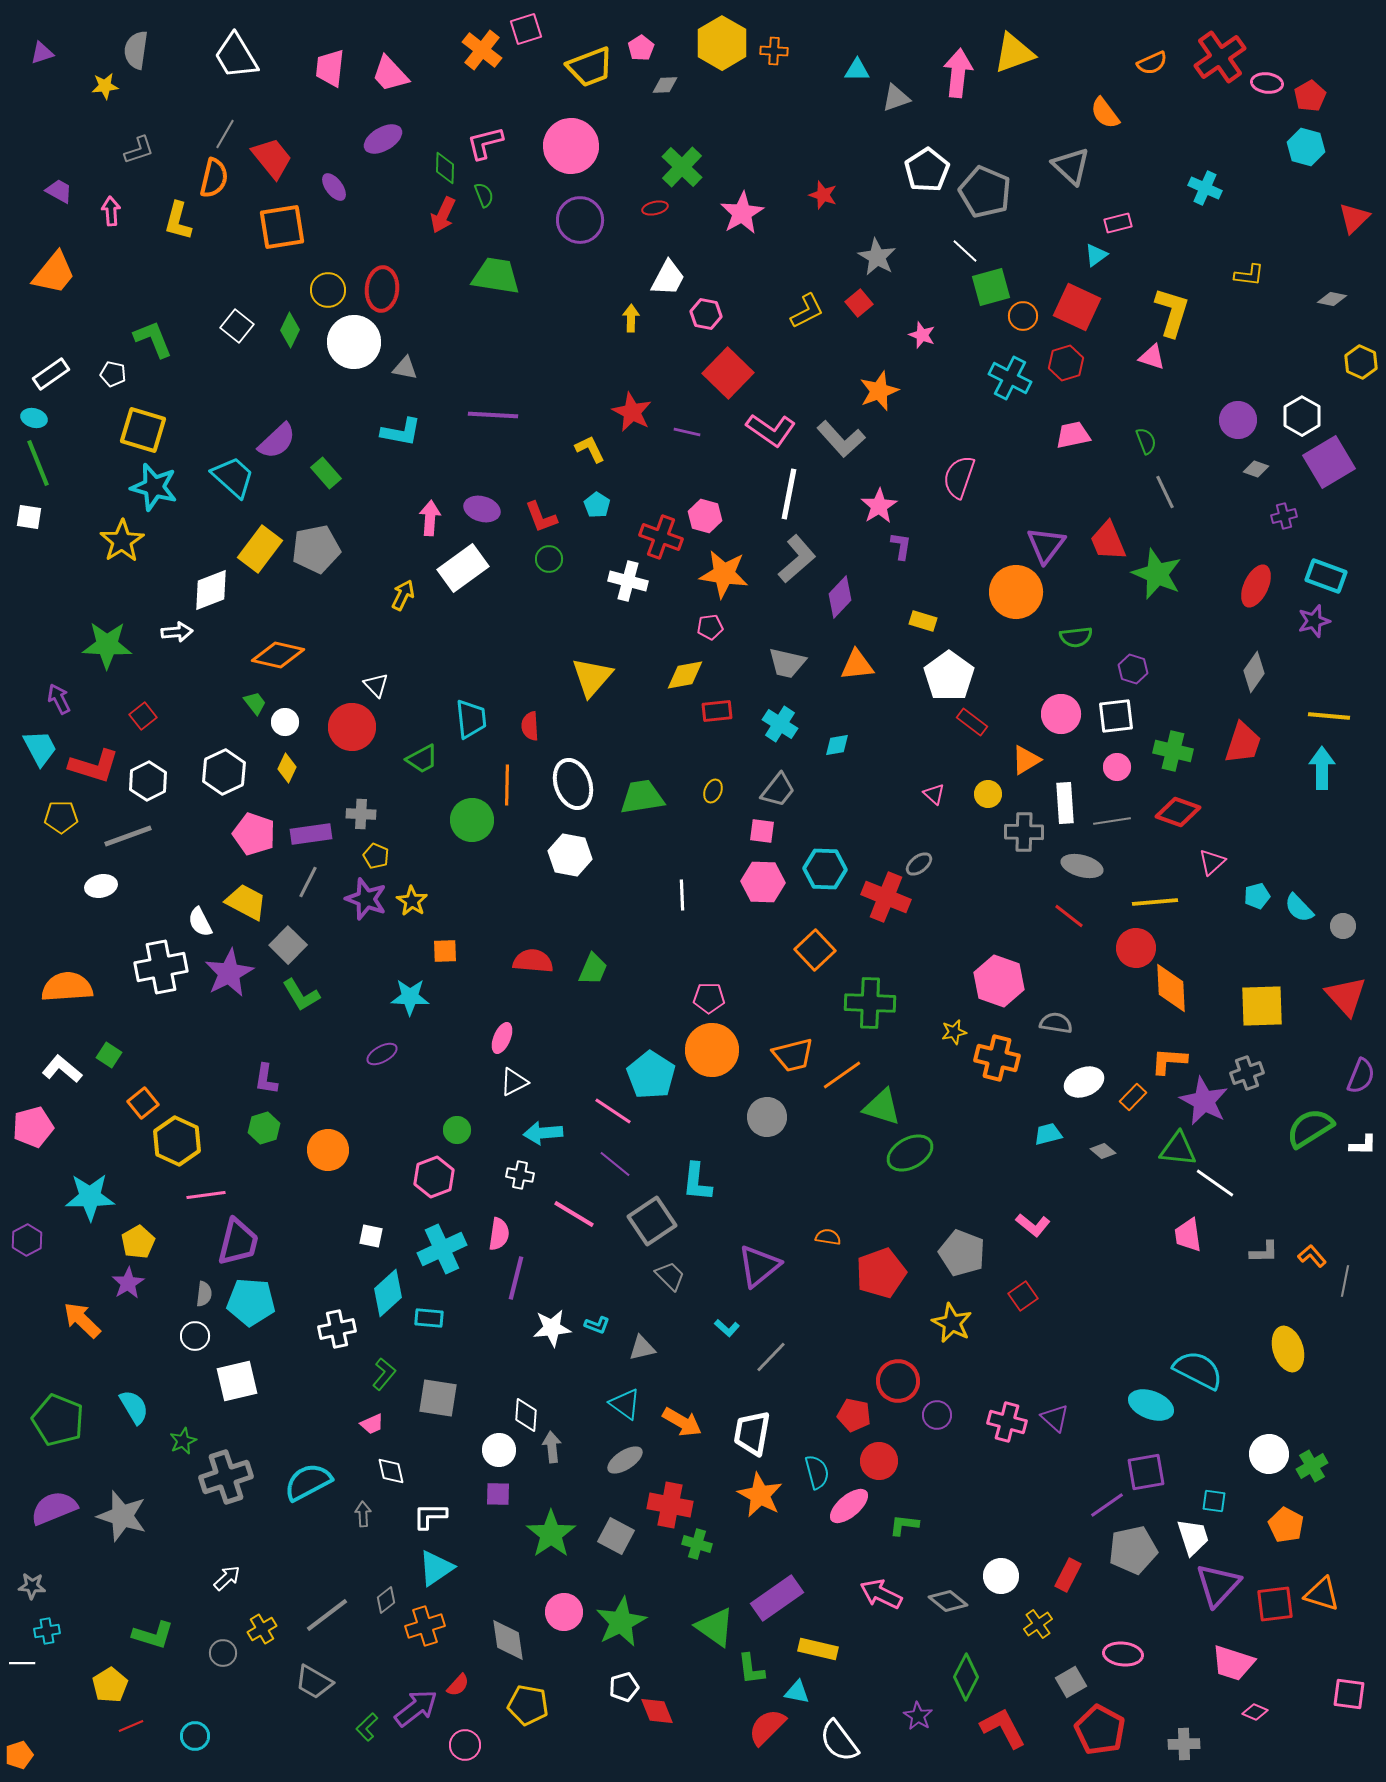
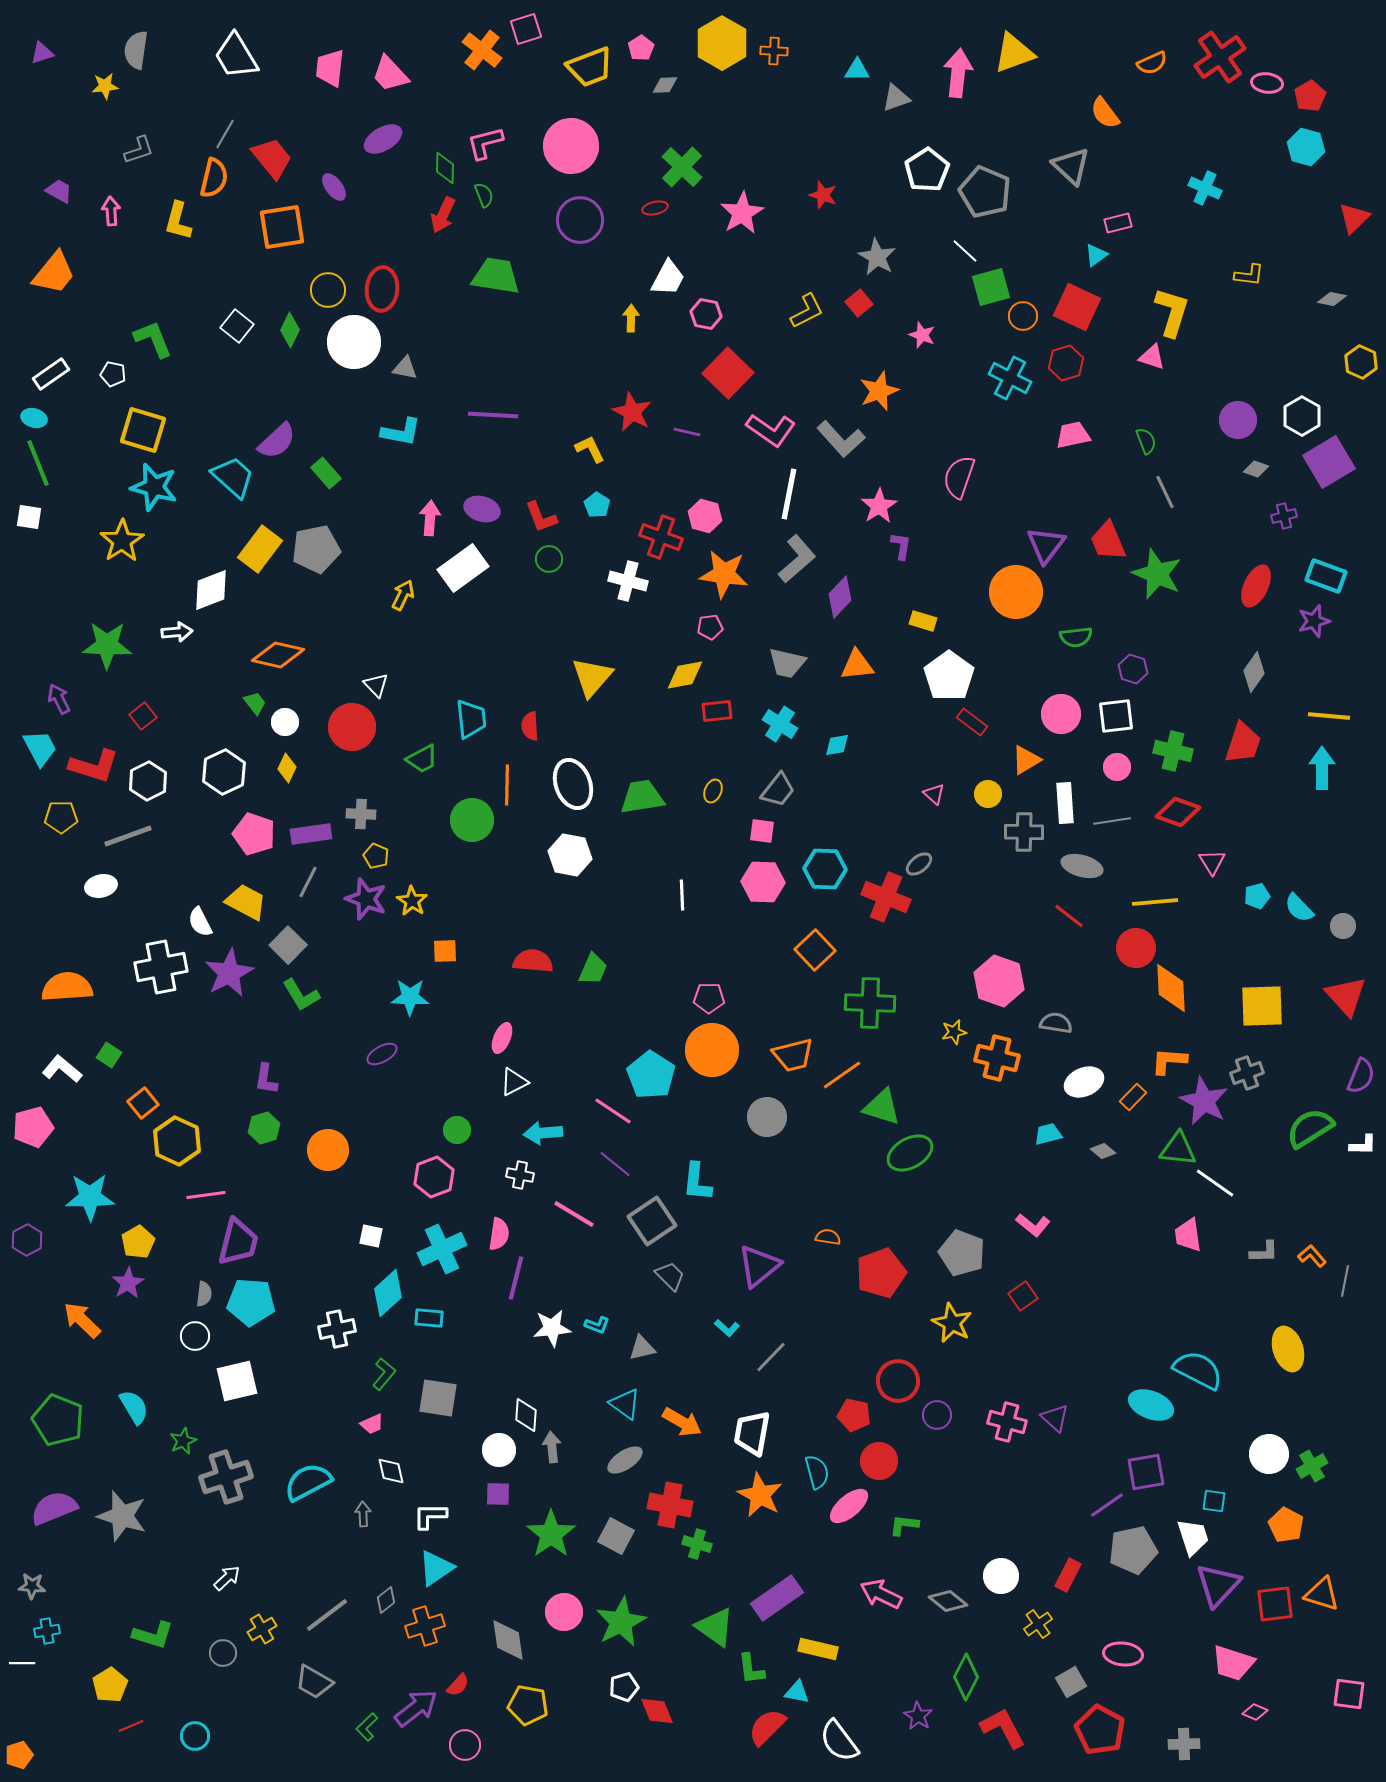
pink triangle at (1212, 862): rotated 20 degrees counterclockwise
